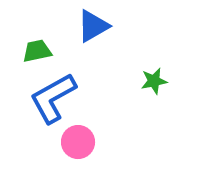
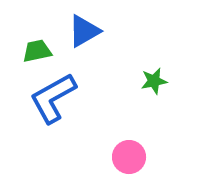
blue triangle: moved 9 px left, 5 px down
pink circle: moved 51 px right, 15 px down
